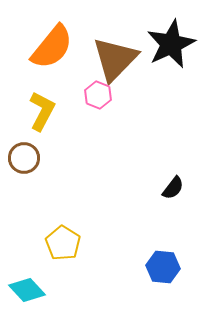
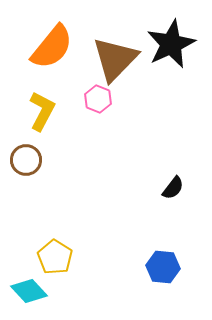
pink hexagon: moved 4 px down
brown circle: moved 2 px right, 2 px down
yellow pentagon: moved 8 px left, 14 px down
cyan diamond: moved 2 px right, 1 px down
